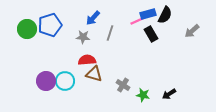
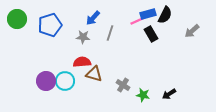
green circle: moved 10 px left, 10 px up
red semicircle: moved 5 px left, 2 px down
